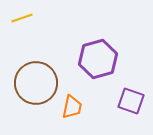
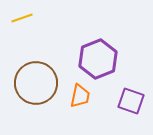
purple hexagon: rotated 6 degrees counterclockwise
orange trapezoid: moved 8 px right, 11 px up
